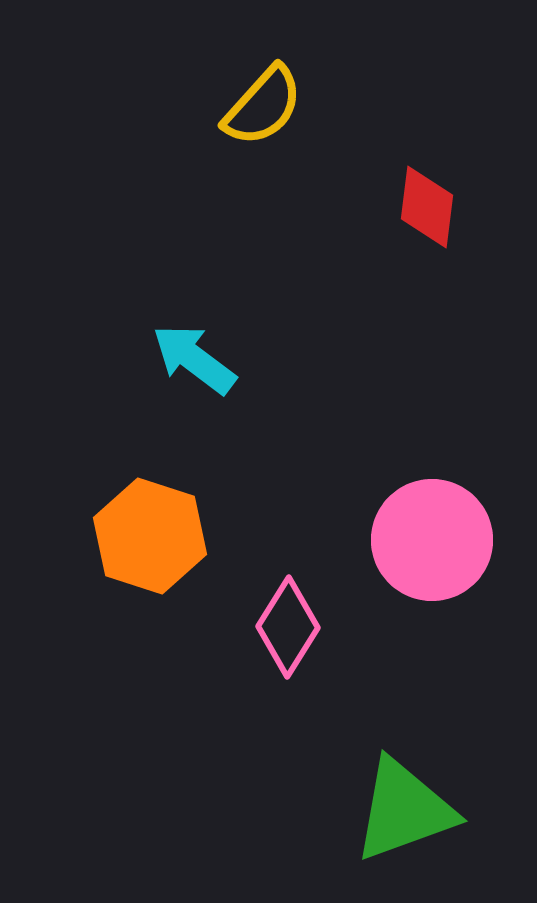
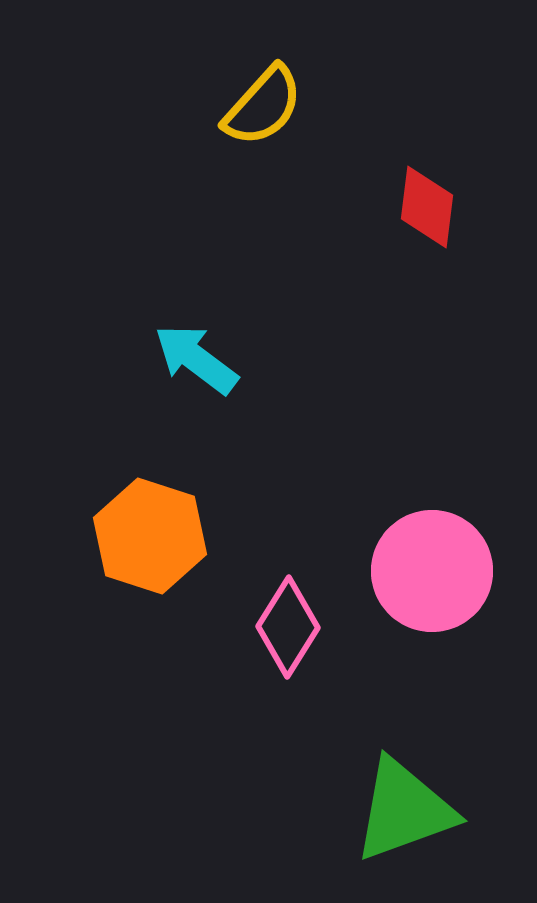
cyan arrow: moved 2 px right
pink circle: moved 31 px down
